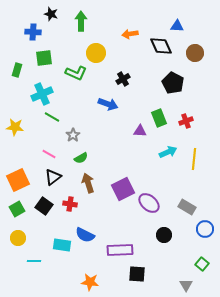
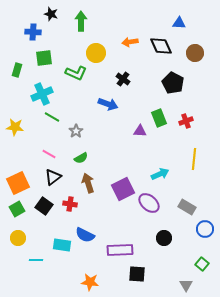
blue triangle at (177, 26): moved 2 px right, 3 px up
orange arrow at (130, 34): moved 8 px down
black cross at (123, 79): rotated 24 degrees counterclockwise
gray star at (73, 135): moved 3 px right, 4 px up
cyan arrow at (168, 152): moved 8 px left, 22 px down
orange square at (18, 180): moved 3 px down
black circle at (164, 235): moved 3 px down
cyan line at (34, 261): moved 2 px right, 1 px up
